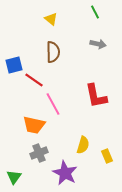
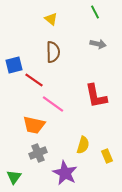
pink line: rotated 25 degrees counterclockwise
gray cross: moved 1 px left
